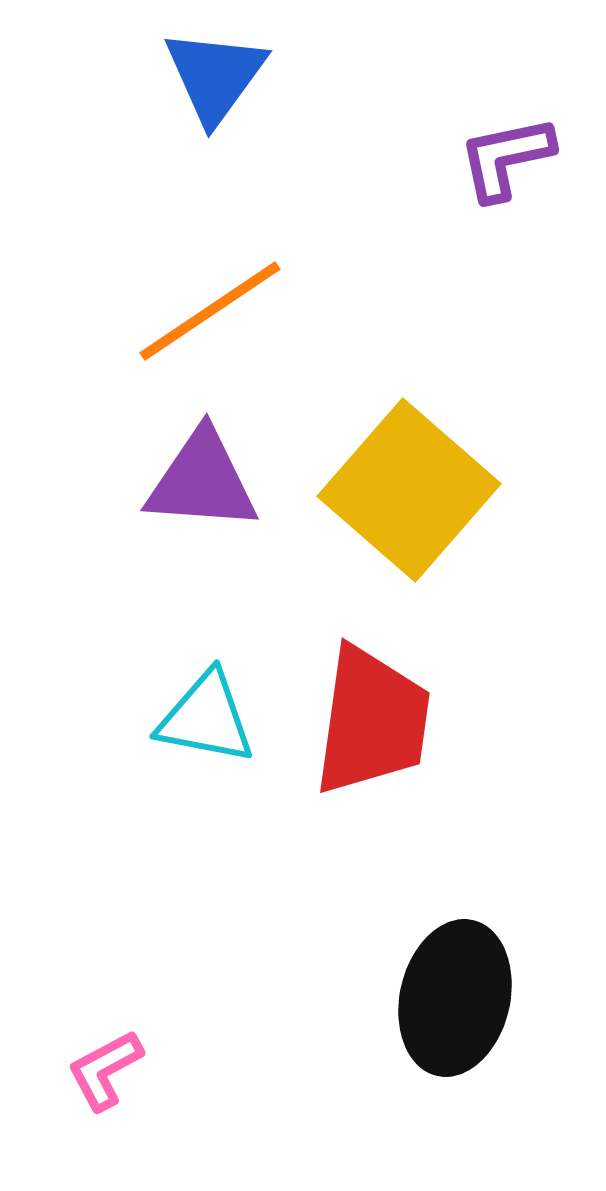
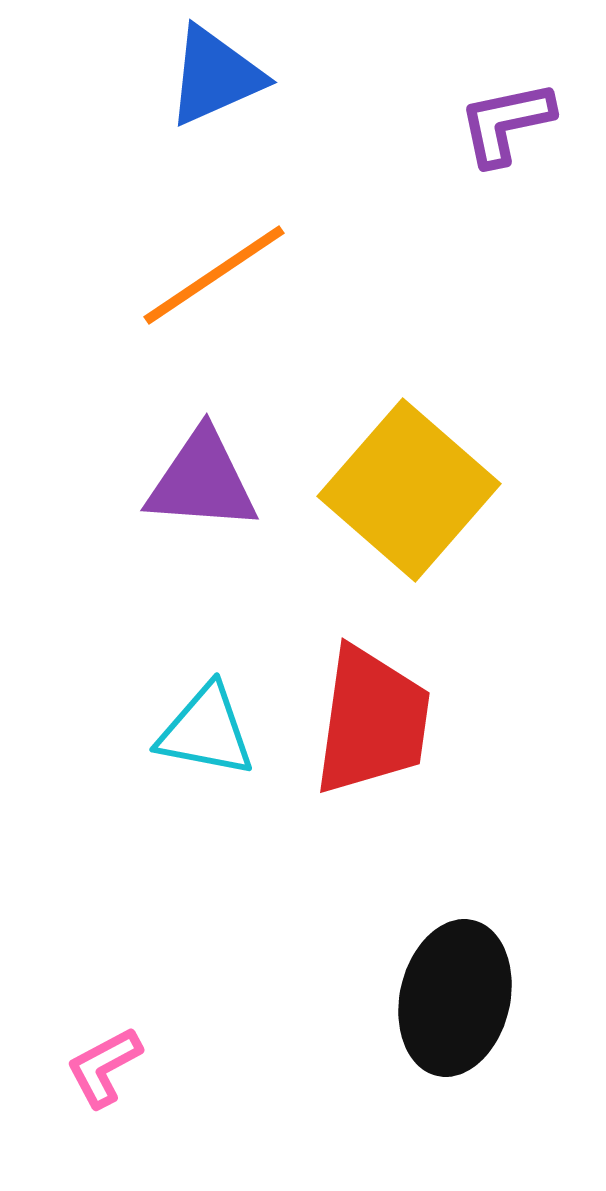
blue triangle: rotated 30 degrees clockwise
purple L-shape: moved 35 px up
orange line: moved 4 px right, 36 px up
cyan triangle: moved 13 px down
pink L-shape: moved 1 px left, 3 px up
